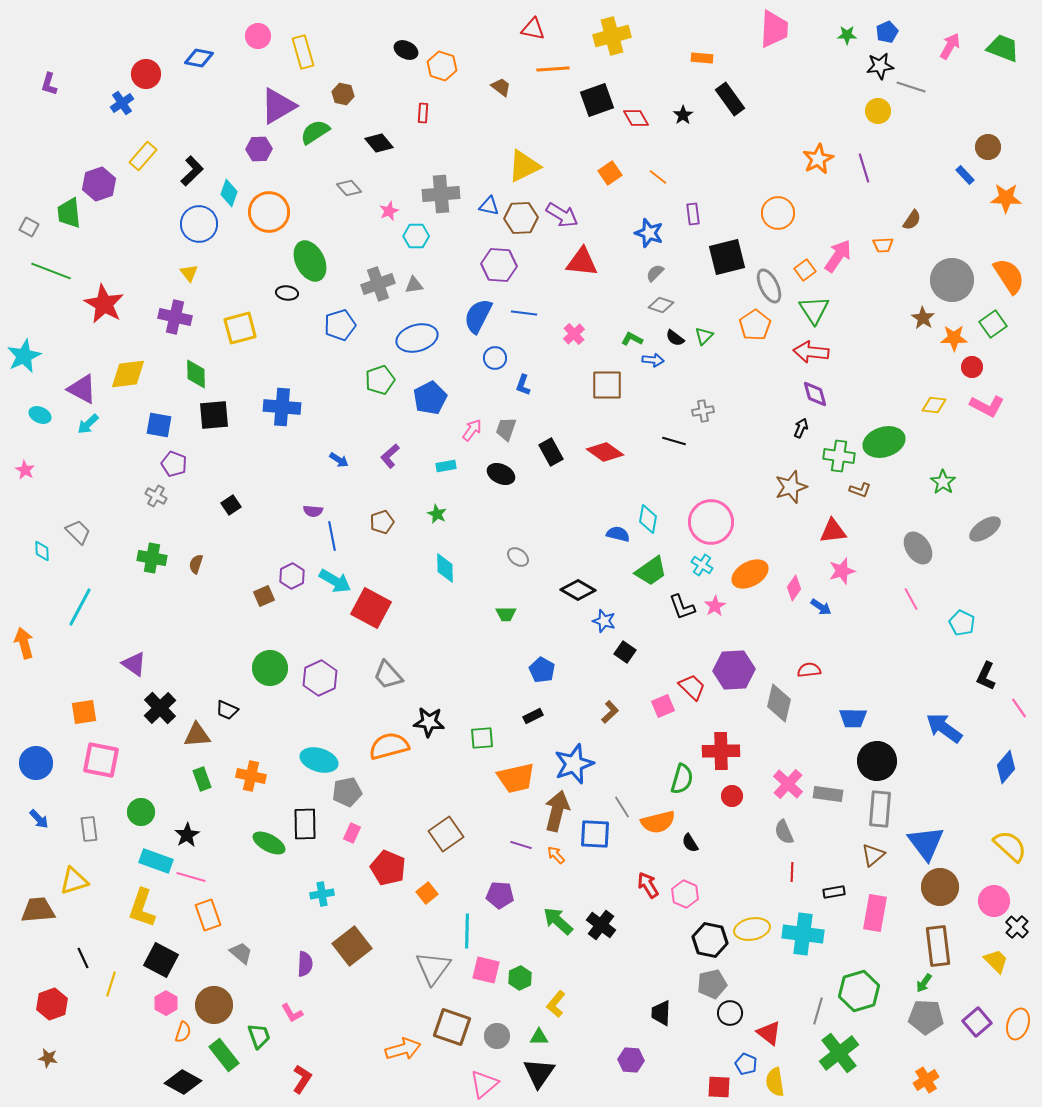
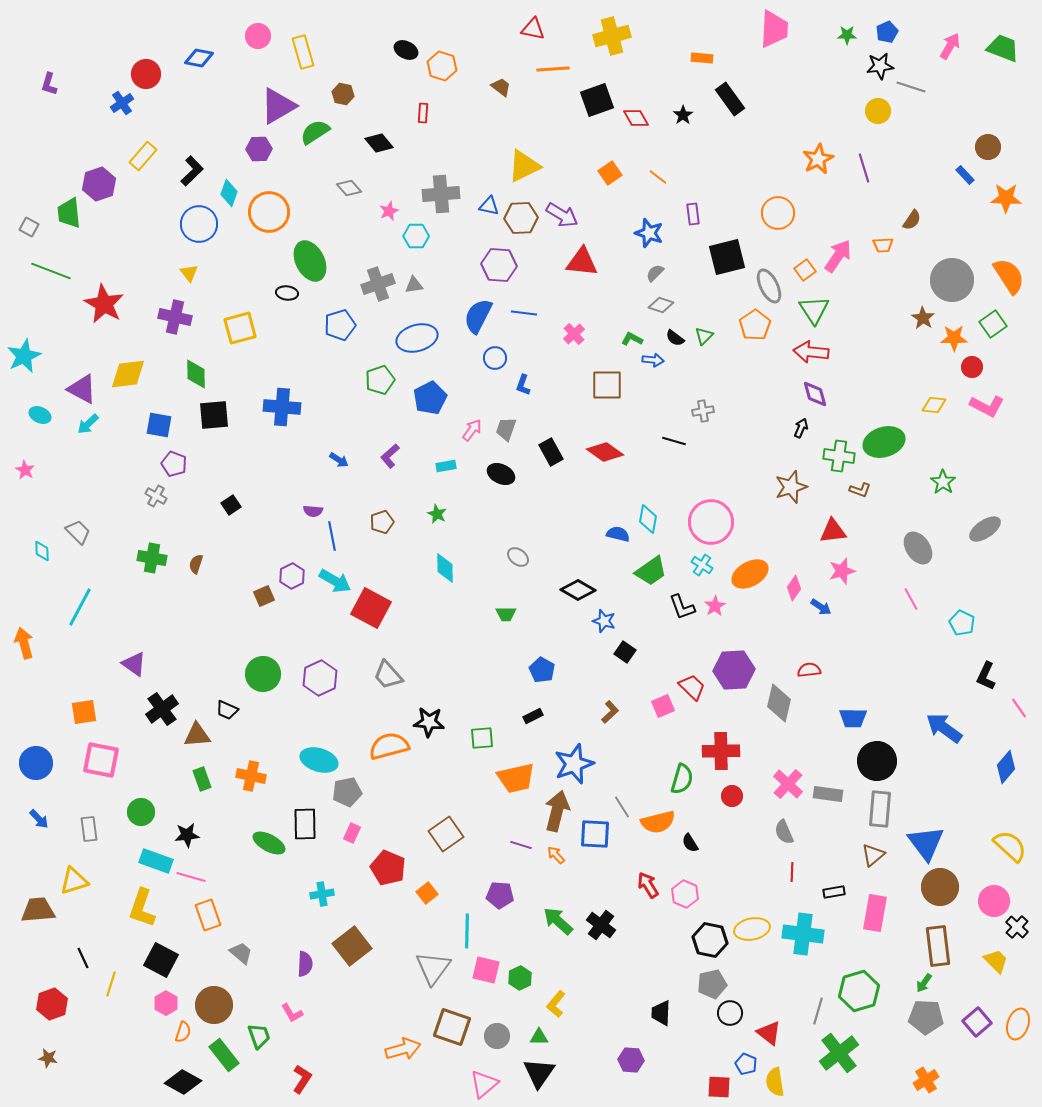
green circle at (270, 668): moved 7 px left, 6 px down
black cross at (160, 708): moved 2 px right, 1 px down; rotated 8 degrees clockwise
black star at (187, 835): rotated 25 degrees clockwise
